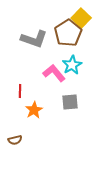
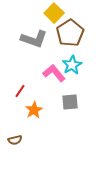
yellow square: moved 27 px left, 5 px up
brown pentagon: moved 2 px right
red line: rotated 32 degrees clockwise
